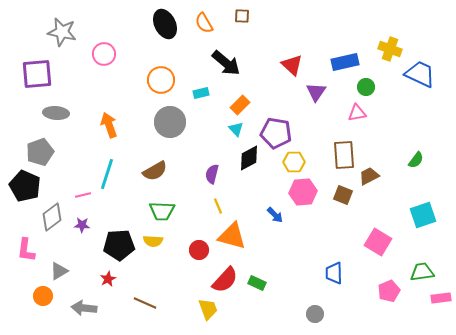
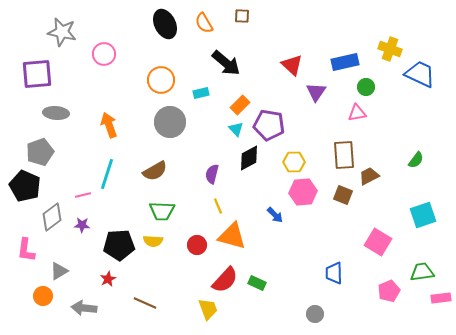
purple pentagon at (276, 133): moved 7 px left, 8 px up
red circle at (199, 250): moved 2 px left, 5 px up
